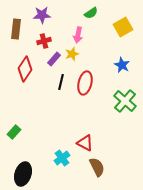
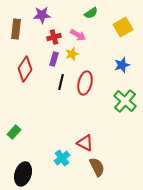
pink arrow: rotated 70 degrees counterclockwise
red cross: moved 10 px right, 4 px up
purple rectangle: rotated 24 degrees counterclockwise
blue star: rotated 28 degrees clockwise
